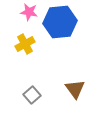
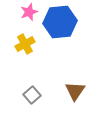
pink star: rotated 30 degrees counterclockwise
brown triangle: moved 2 px down; rotated 10 degrees clockwise
